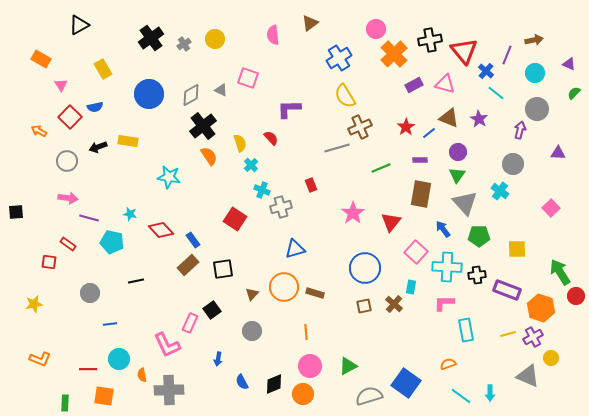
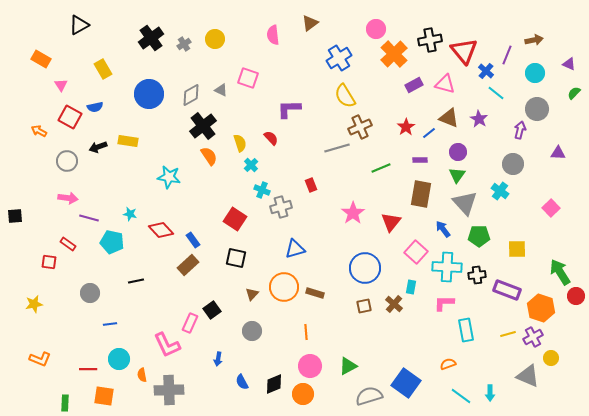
red square at (70, 117): rotated 15 degrees counterclockwise
black square at (16, 212): moved 1 px left, 4 px down
black square at (223, 269): moved 13 px right, 11 px up; rotated 20 degrees clockwise
